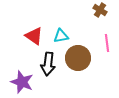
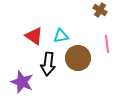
pink line: moved 1 px down
